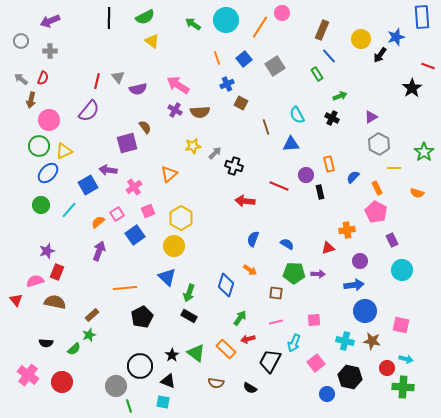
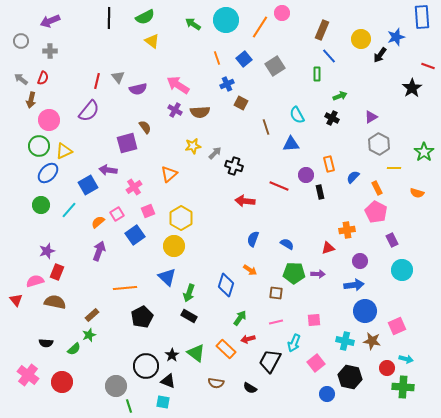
green rectangle at (317, 74): rotated 32 degrees clockwise
pink square at (401, 325): moved 4 px left, 1 px down; rotated 36 degrees counterclockwise
black circle at (140, 366): moved 6 px right
